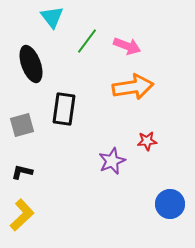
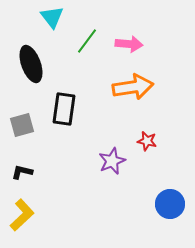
pink arrow: moved 2 px right, 2 px up; rotated 16 degrees counterclockwise
red star: rotated 18 degrees clockwise
